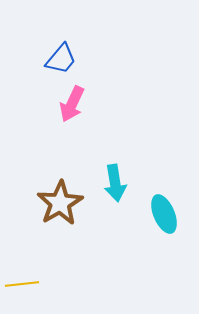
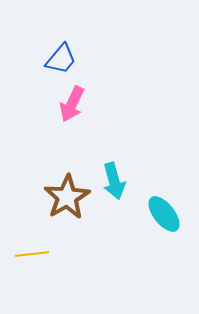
cyan arrow: moved 1 px left, 2 px up; rotated 6 degrees counterclockwise
brown star: moved 7 px right, 6 px up
cyan ellipse: rotated 15 degrees counterclockwise
yellow line: moved 10 px right, 30 px up
